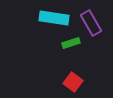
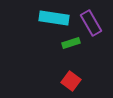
red square: moved 2 px left, 1 px up
